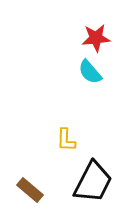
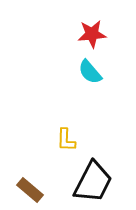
red star: moved 4 px left, 4 px up
